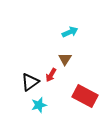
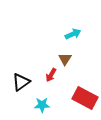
cyan arrow: moved 3 px right, 2 px down
black triangle: moved 9 px left
red rectangle: moved 2 px down
cyan star: moved 3 px right; rotated 14 degrees clockwise
